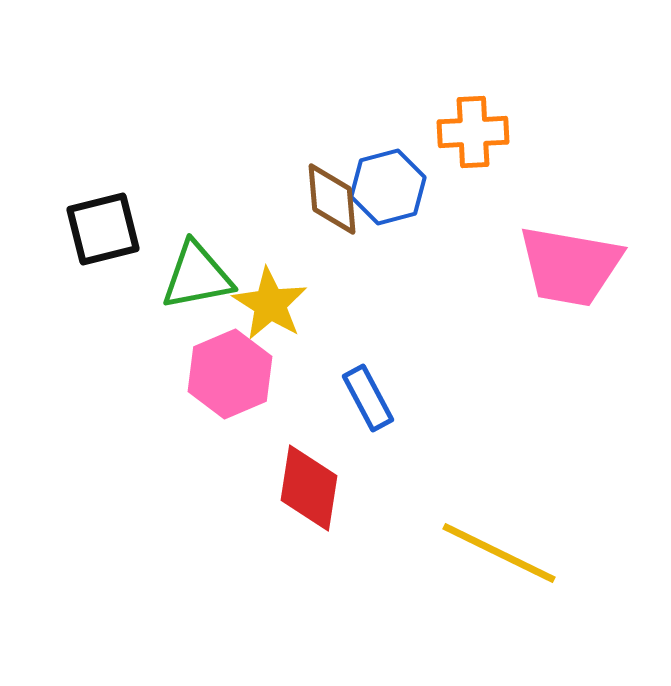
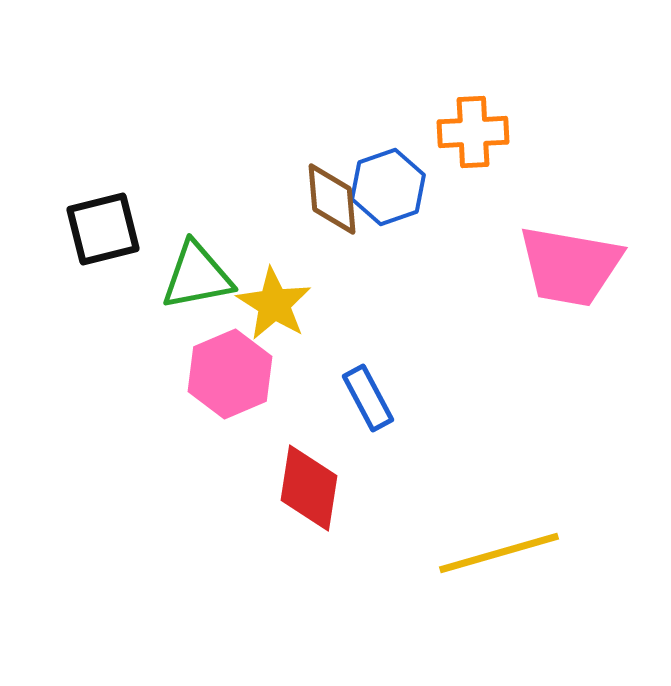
blue hexagon: rotated 4 degrees counterclockwise
yellow star: moved 4 px right
yellow line: rotated 42 degrees counterclockwise
